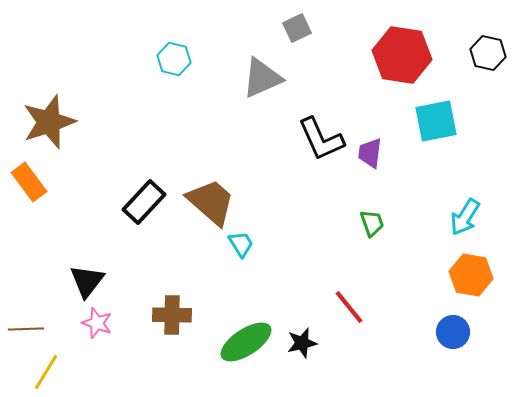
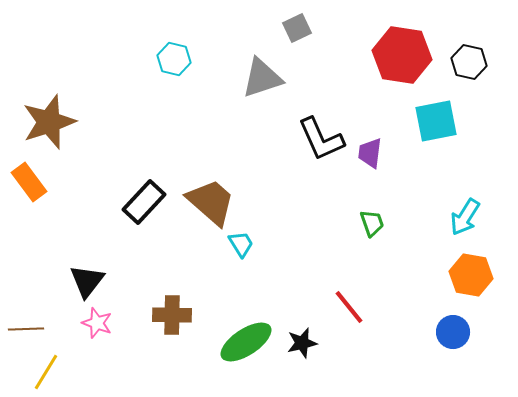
black hexagon: moved 19 px left, 9 px down
gray triangle: rotated 6 degrees clockwise
